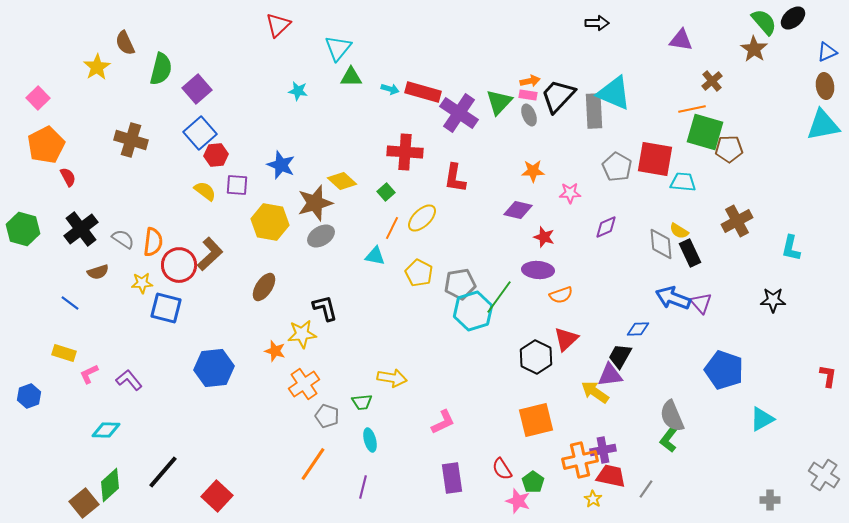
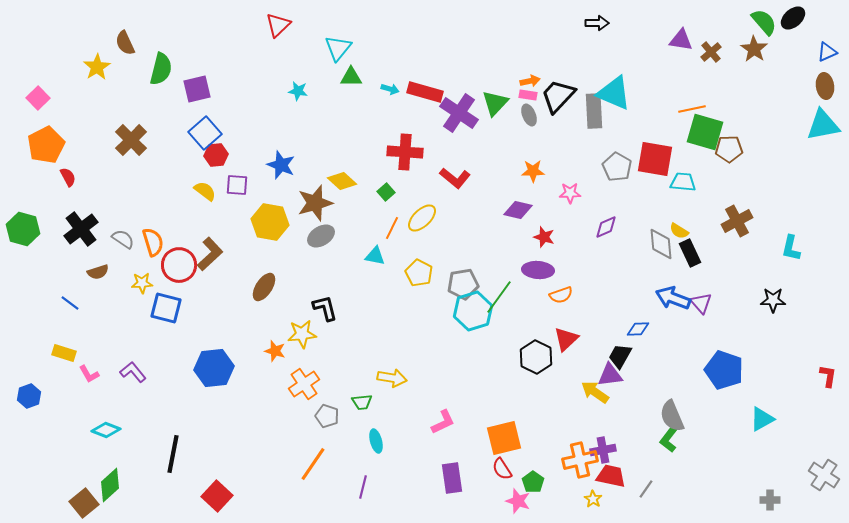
brown cross at (712, 81): moved 1 px left, 29 px up
purple square at (197, 89): rotated 28 degrees clockwise
red rectangle at (423, 92): moved 2 px right
green triangle at (499, 102): moved 4 px left, 1 px down
blue square at (200, 133): moved 5 px right
brown cross at (131, 140): rotated 28 degrees clockwise
red L-shape at (455, 178): rotated 60 degrees counterclockwise
orange semicircle at (153, 242): rotated 24 degrees counterclockwise
gray pentagon at (460, 284): moved 3 px right
pink L-shape at (89, 374): rotated 95 degrees counterclockwise
purple L-shape at (129, 380): moved 4 px right, 8 px up
orange square at (536, 420): moved 32 px left, 18 px down
cyan diamond at (106, 430): rotated 20 degrees clockwise
cyan ellipse at (370, 440): moved 6 px right, 1 px down
black line at (163, 472): moved 10 px right, 18 px up; rotated 30 degrees counterclockwise
